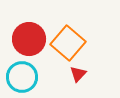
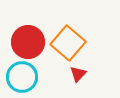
red circle: moved 1 px left, 3 px down
